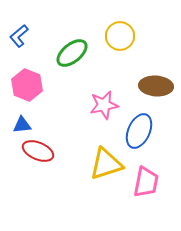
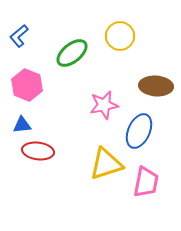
red ellipse: rotated 16 degrees counterclockwise
